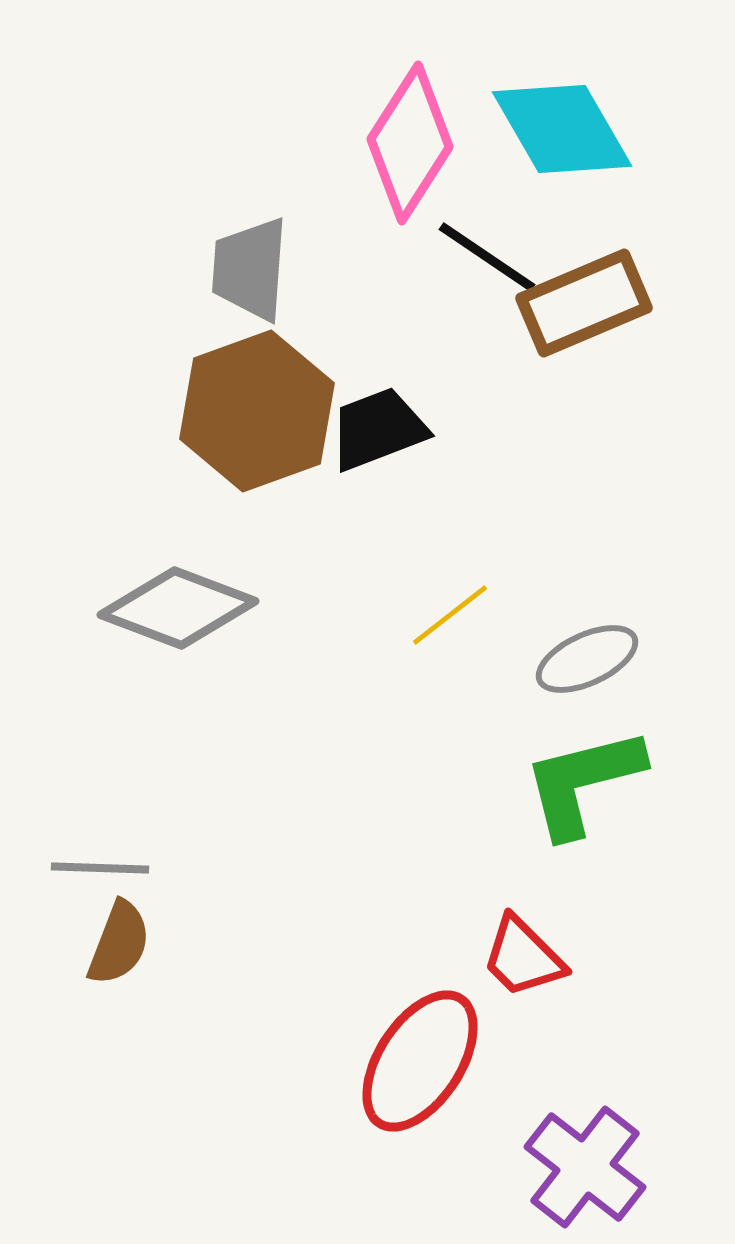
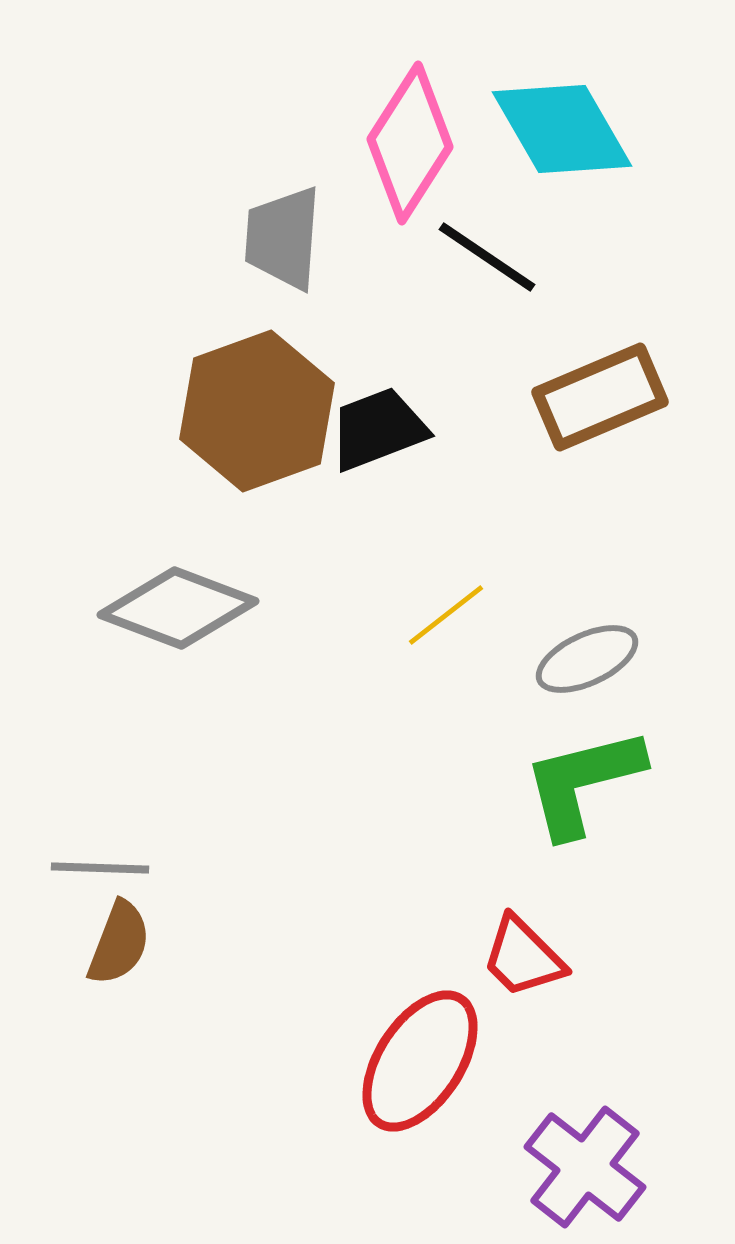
gray trapezoid: moved 33 px right, 31 px up
brown rectangle: moved 16 px right, 94 px down
yellow line: moved 4 px left
